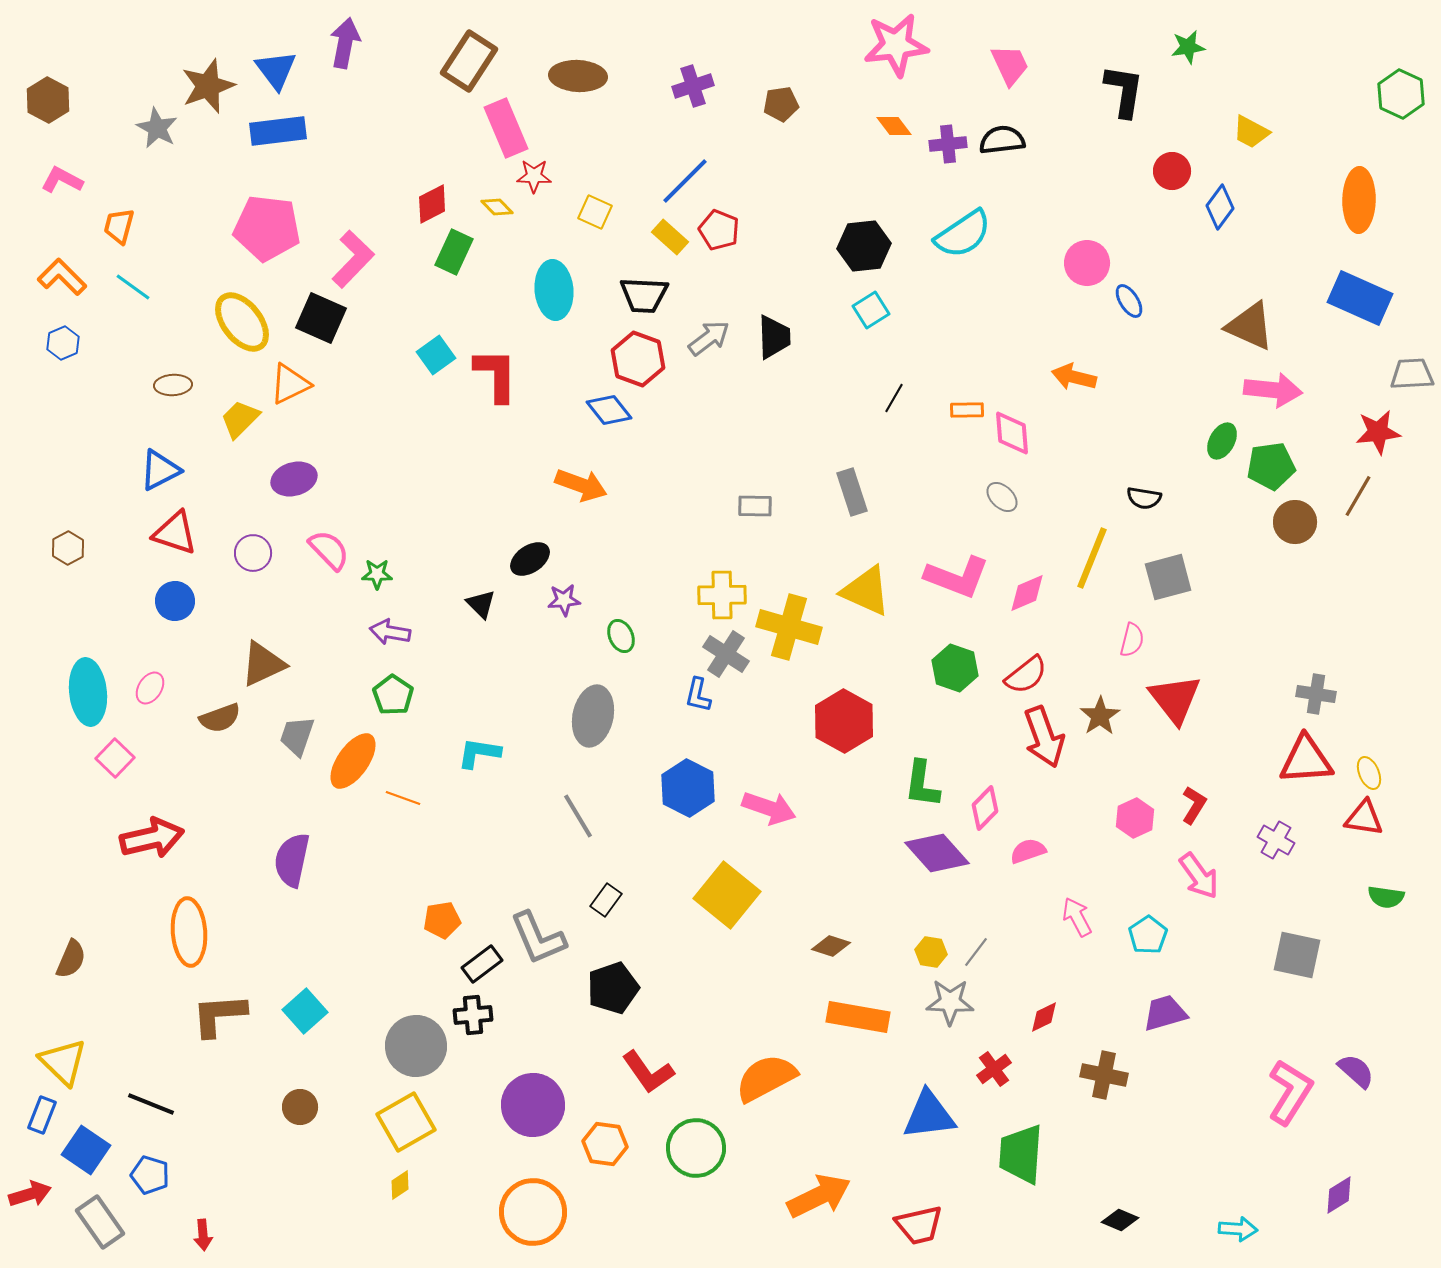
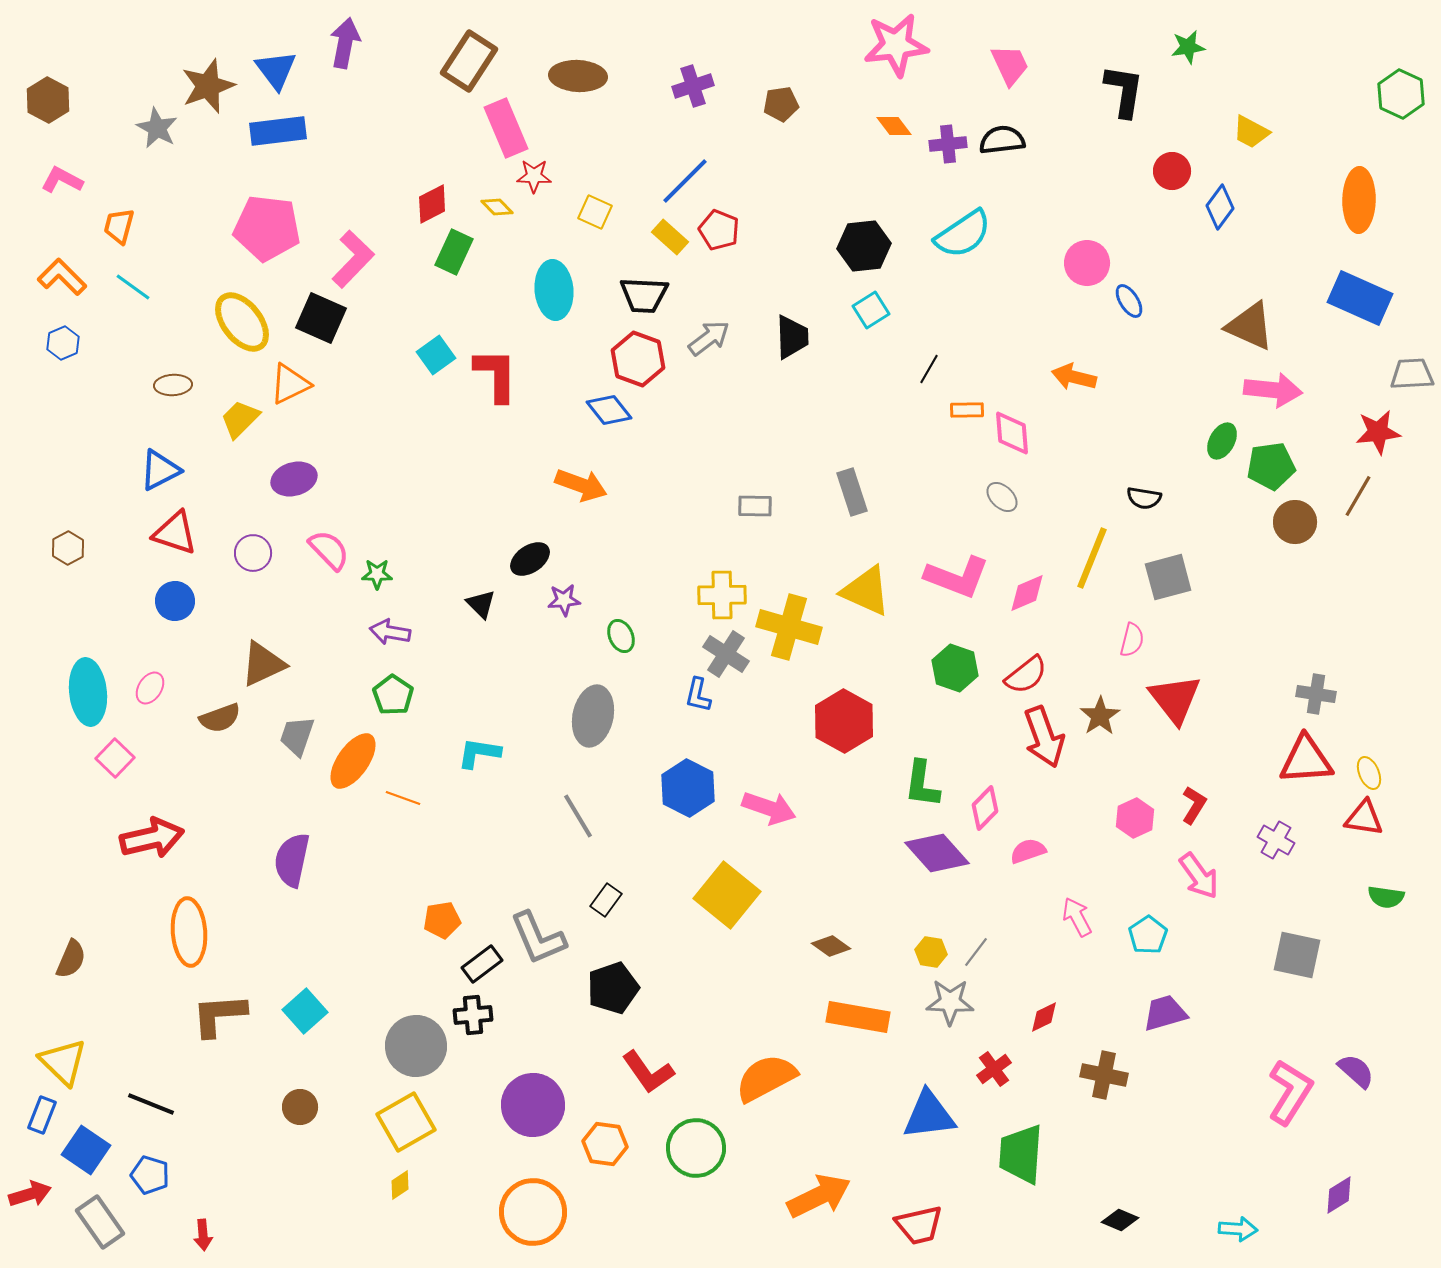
black trapezoid at (774, 337): moved 18 px right
black line at (894, 398): moved 35 px right, 29 px up
brown diamond at (831, 946): rotated 18 degrees clockwise
